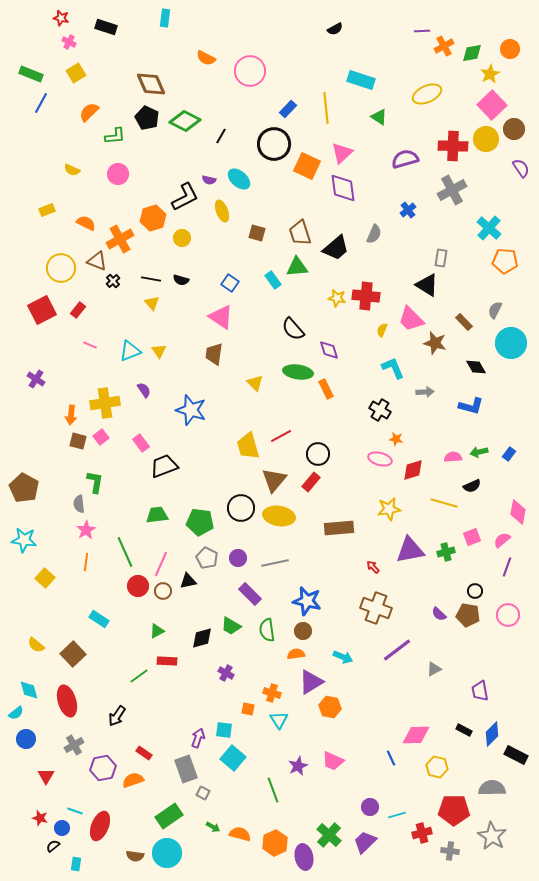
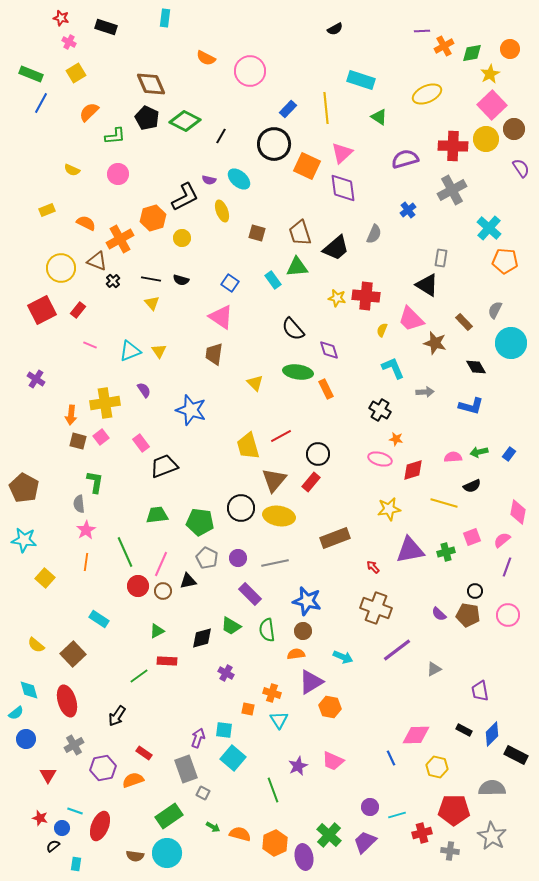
brown rectangle at (339, 528): moved 4 px left, 10 px down; rotated 16 degrees counterclockwise
red triangle at (46, 776): moved 2 px right, 1 px up
